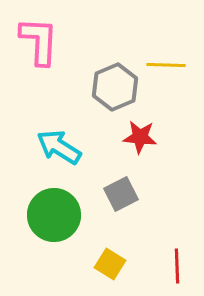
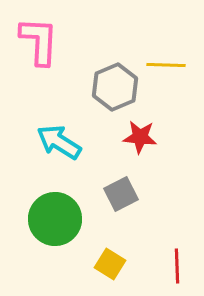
cyan arrow: moved 5 px up
green circle: moved 1 px right, 4 px down
